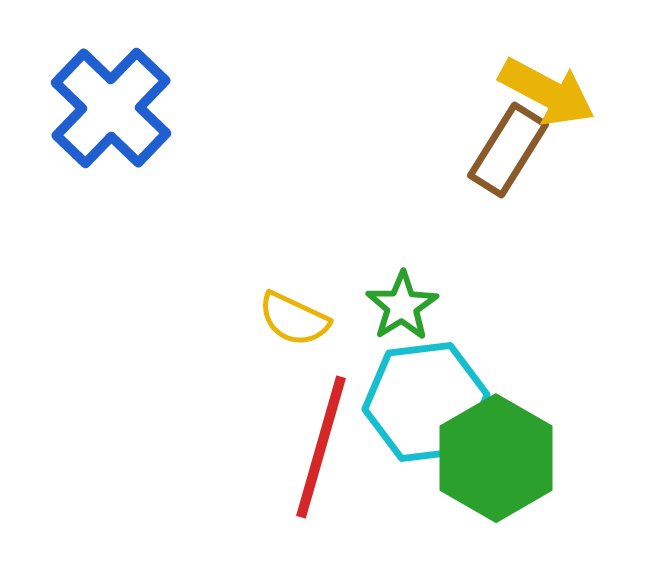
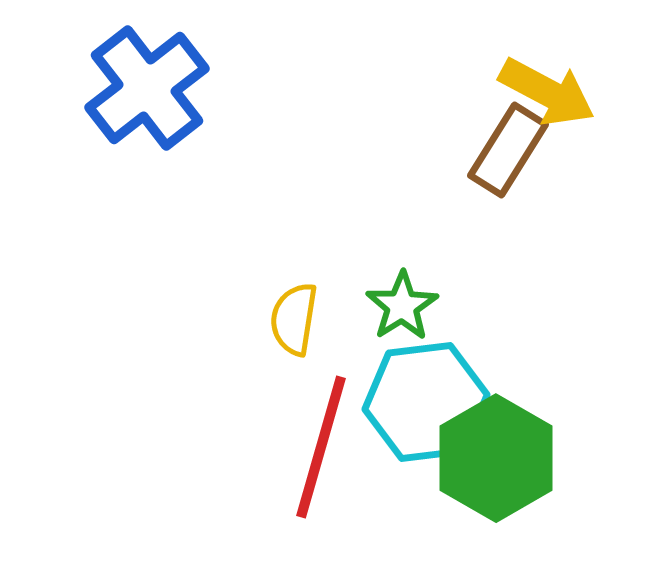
blue cross: moved 36 px right, 20 px up; rotated 8 degrees clockwise
yellow semicircle: rotated 74 degrees clockwise
